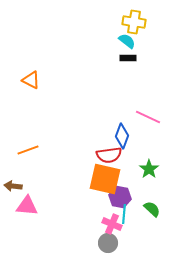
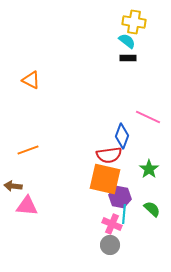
gray circle: moved 2 px right, 2 px down
